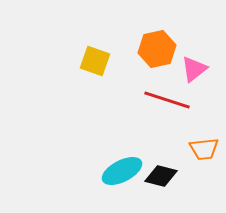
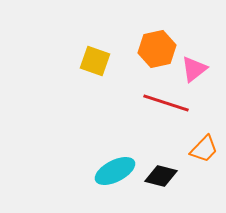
red line: moved 1 px left, 3 px down
orange trapezoid: rotated 40 degrees counterclockwise
cyan ellipse: moved 7 px left
